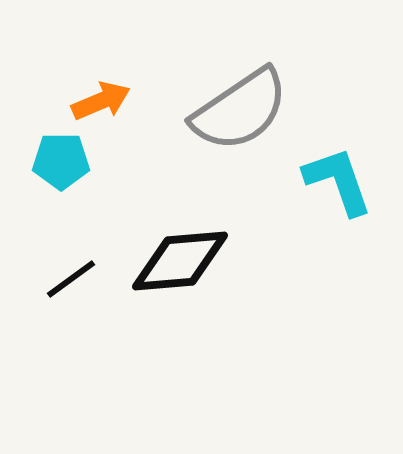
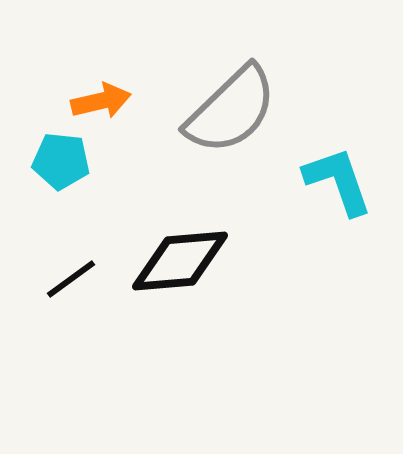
orange arrow: rotated 10 degrees clockwise
gray semicircle: moved 9 px left; rotated 10 degrees counterclockwise
cyan pentagon: rotated 6 degrees clockwise
